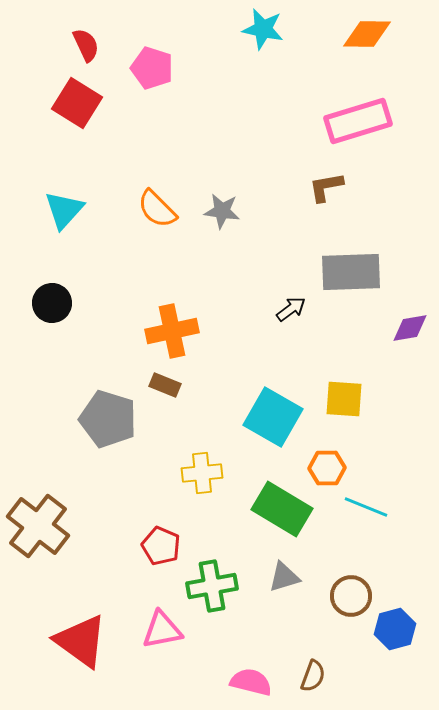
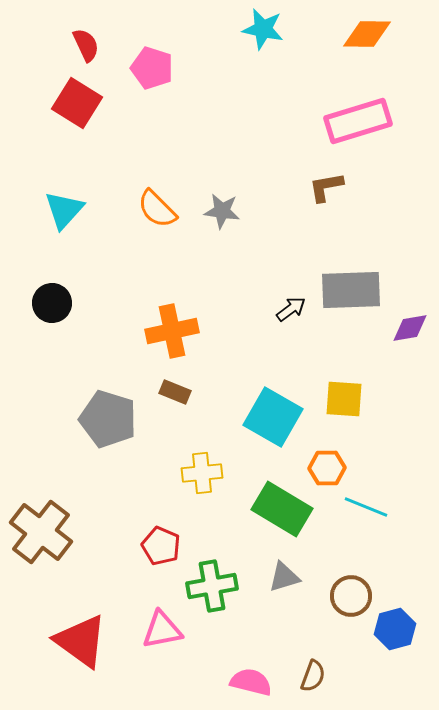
gray rectangle: moved 18 px down
brown rectangle: moved 10 px right, 7 px down
brown cross: moved 3 px right, 6 px down
